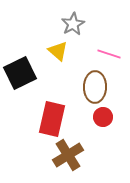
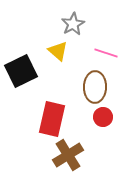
pink line: moved 3 px left, 1 px up
black square: moved 1 px right, 2 px up
